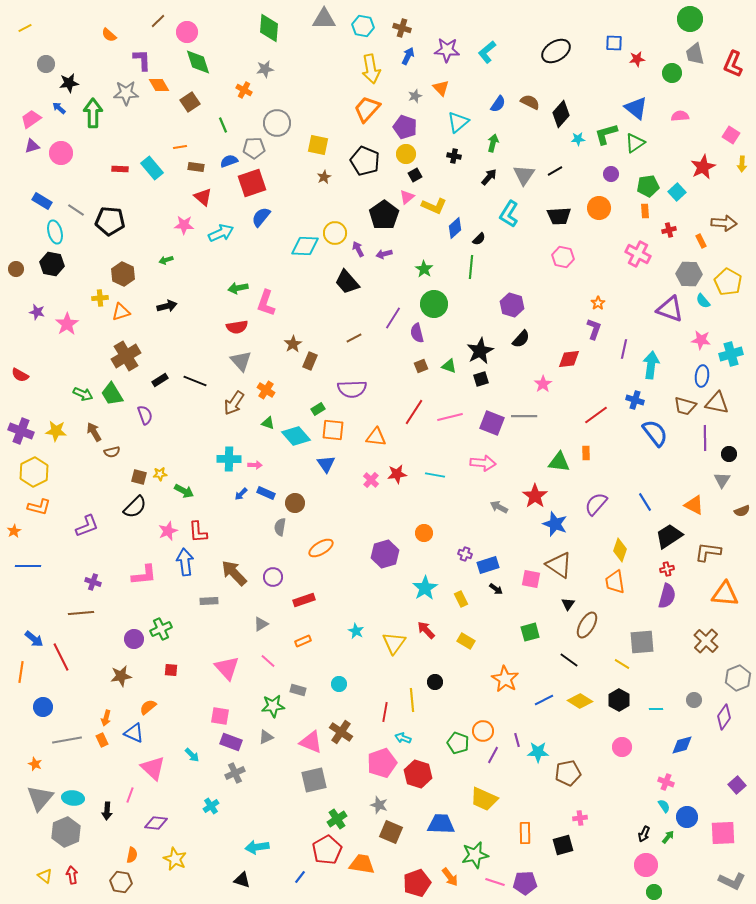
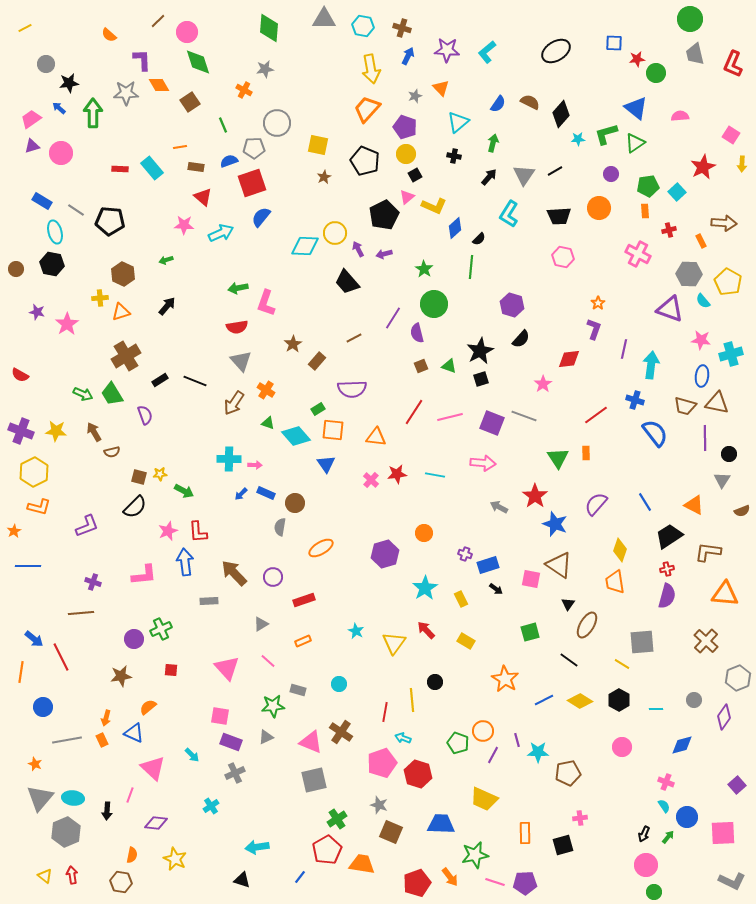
green circle at (672, 73): moved 16 px left
black pentagon at (384, 215): rotated 8 degrees clockwise
black arrow at (167, 306): rotated 36 degrees counterclockwise
brown rectangle at (310, 361): moved 7 px right; rotated 18 degrees clockwise
gray line at (524, 416): rotated 20 degrees clockwise
green triangle at (559, 462): moved 1 px left, 4 px up; rotated 50 degrees clockwise
